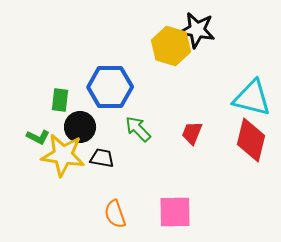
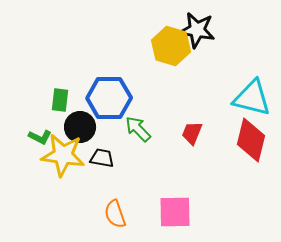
blue hexagon: moved 1 px left, 11 px down
green L-shape: moved 2 px right
